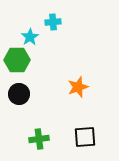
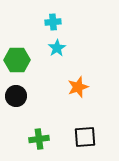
cyan star: moved 27 px right, 11 px down
black circle: moved 3 px left, 2 px down
